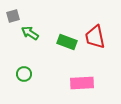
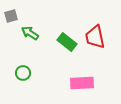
gray square: moved 2 px left
green rectangle: rotated 18 degrees clockwise
green circle: moved 1 px left, 1 px up
